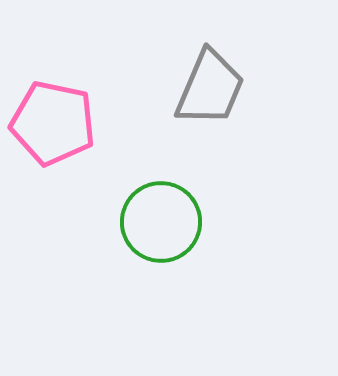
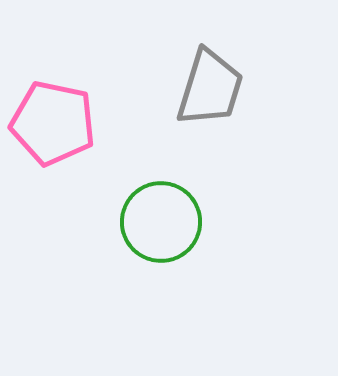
gray trapezoid: rotated 6 degrees counterclockwise
